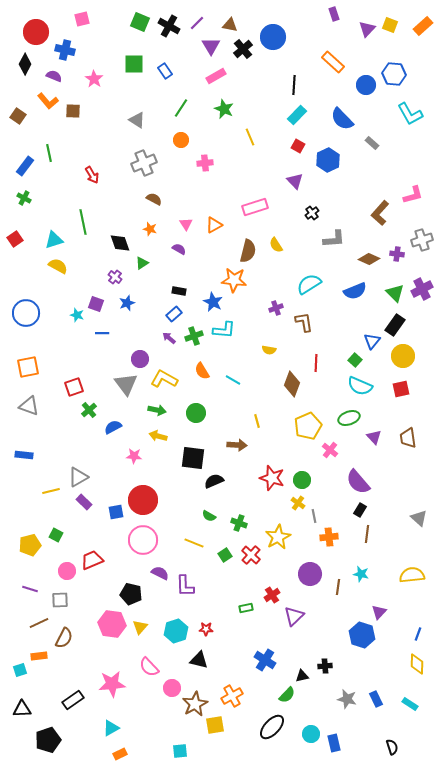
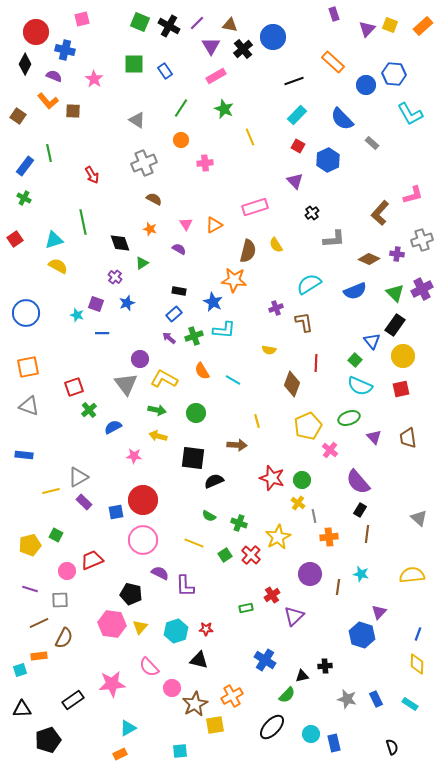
black line at (294, 85): moved 4 px up; rotated 66 degrees clockwise
blue triangle at (372, 341): rotated 18 degrees counterclockwise
cyan triangle at (111, 728): moved 17 px right
